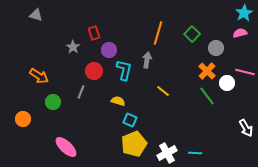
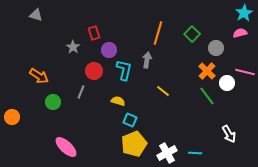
orange circle: moved 11 px left, 2 px up
white arrow: moved 17 px left, 6 px down
